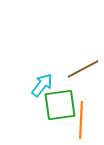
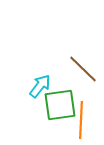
brown line: rotated 72 degrees clockwise
cyan arrow: moved 2 px left, 1 px down
